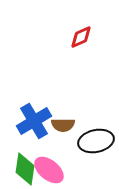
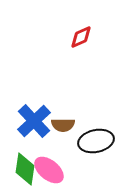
blue cross: rotated 12 degrees counterclockwise
